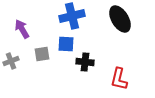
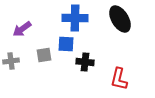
blue cross: moved 3 px right, 2 px down; rotated 15 degrees clockwise
purple arrow: rotated 96 degrees counterclockwise
gray square: moved 2 px right, 1 px down
gray cross: rotated 14 degrees clockwise
